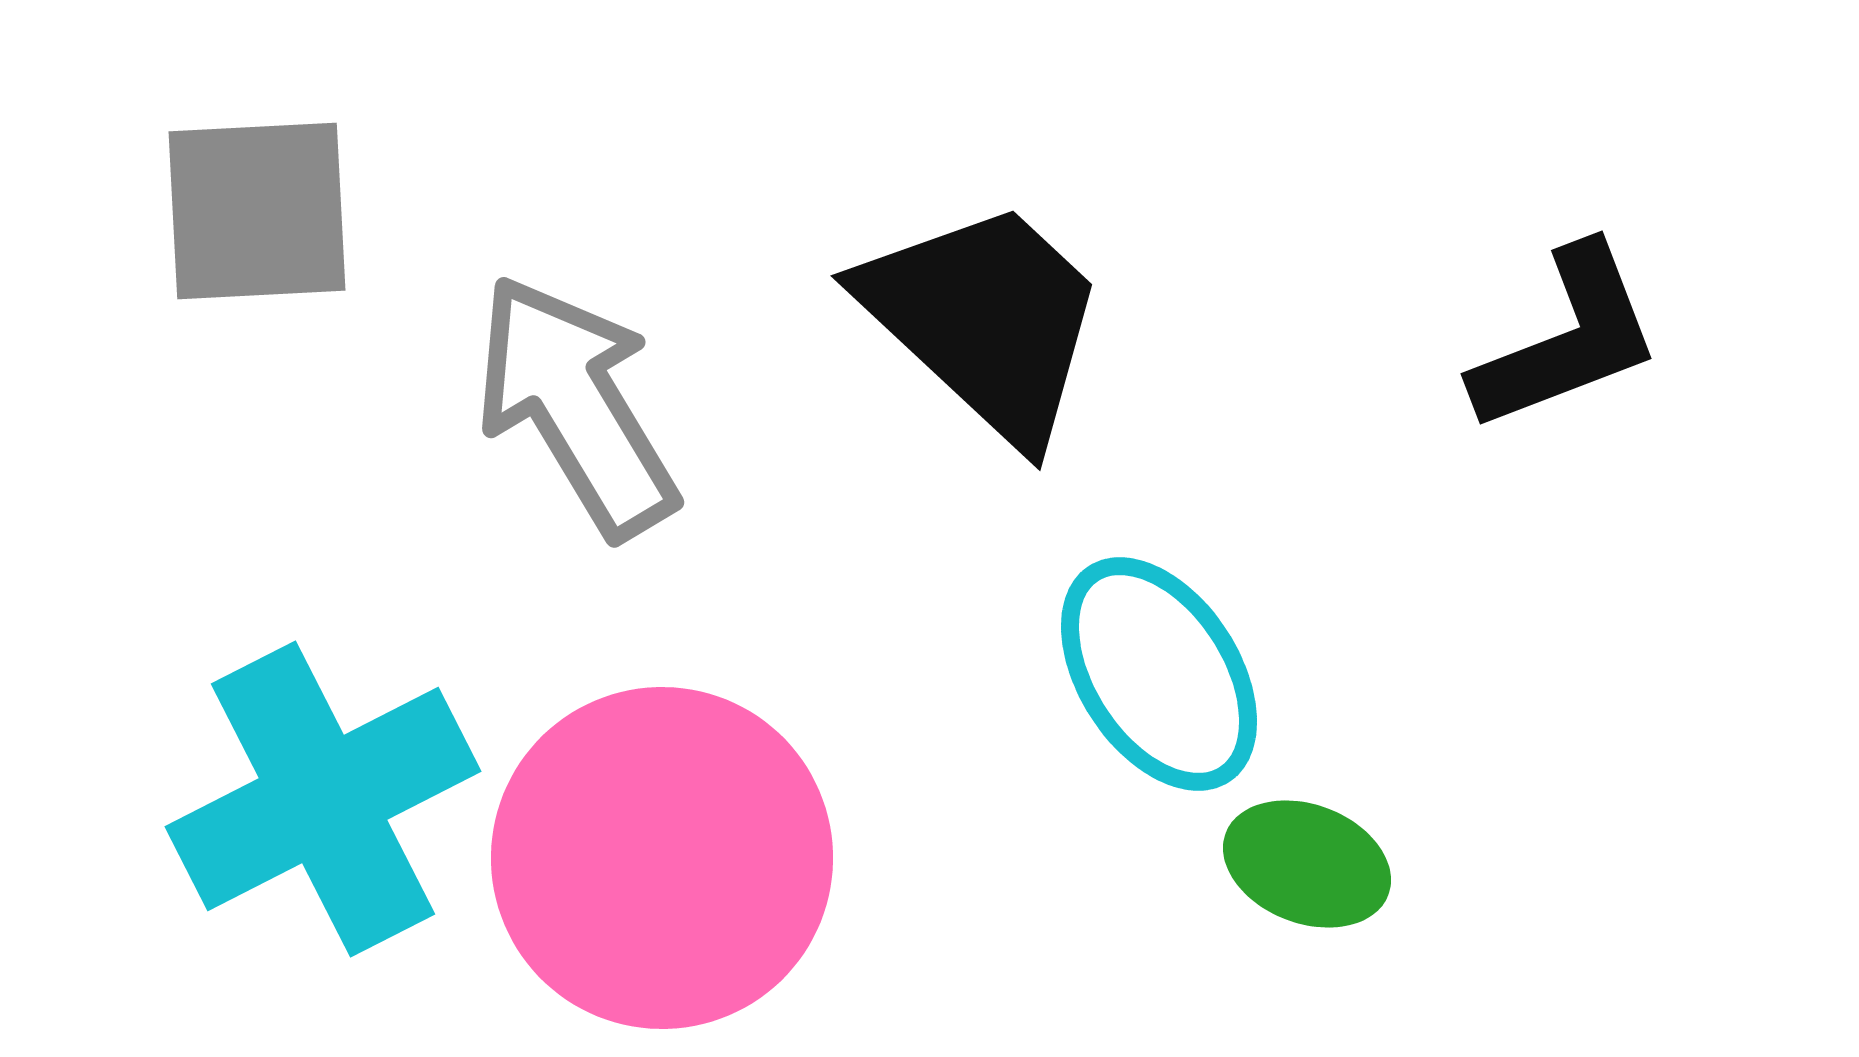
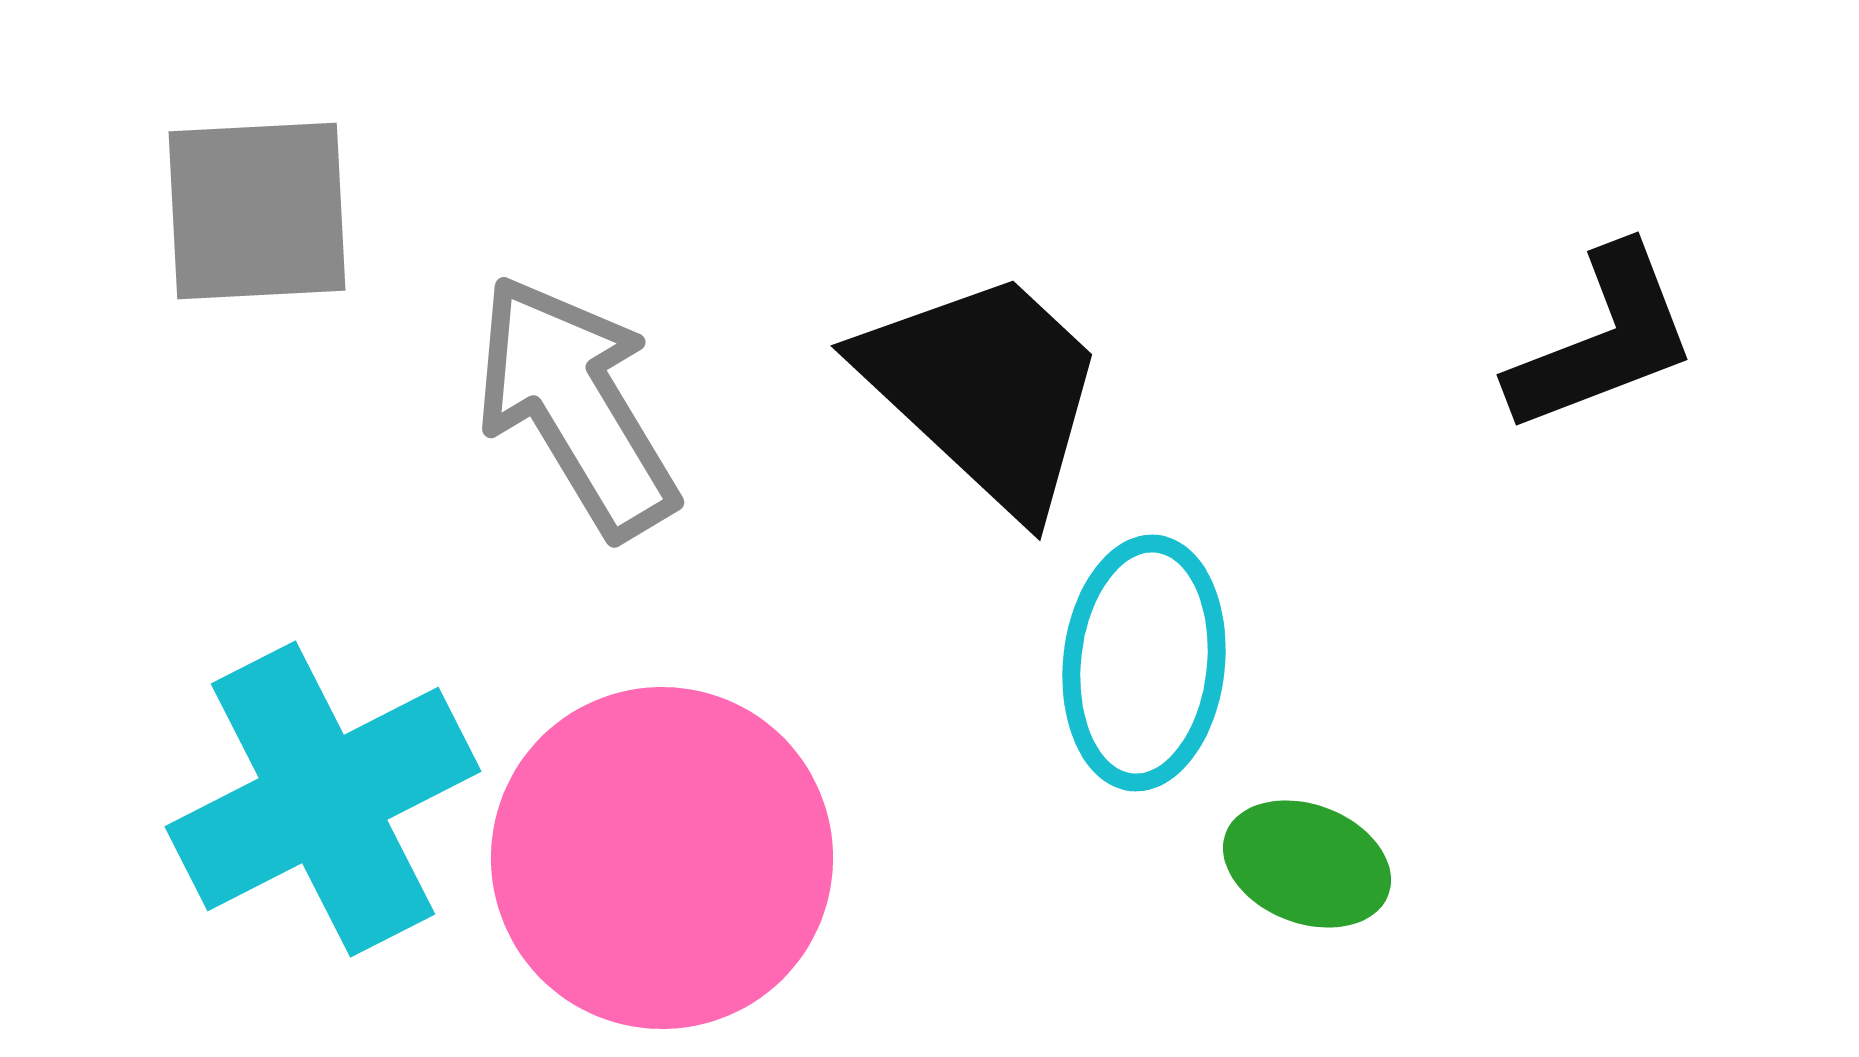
black trapezoid: moved 70 px down
black L-shape: moved 36 px right, 1 px down
cyan ellipse: moved 15 px left, 11 px up; rotated 39 degrees clockwise
